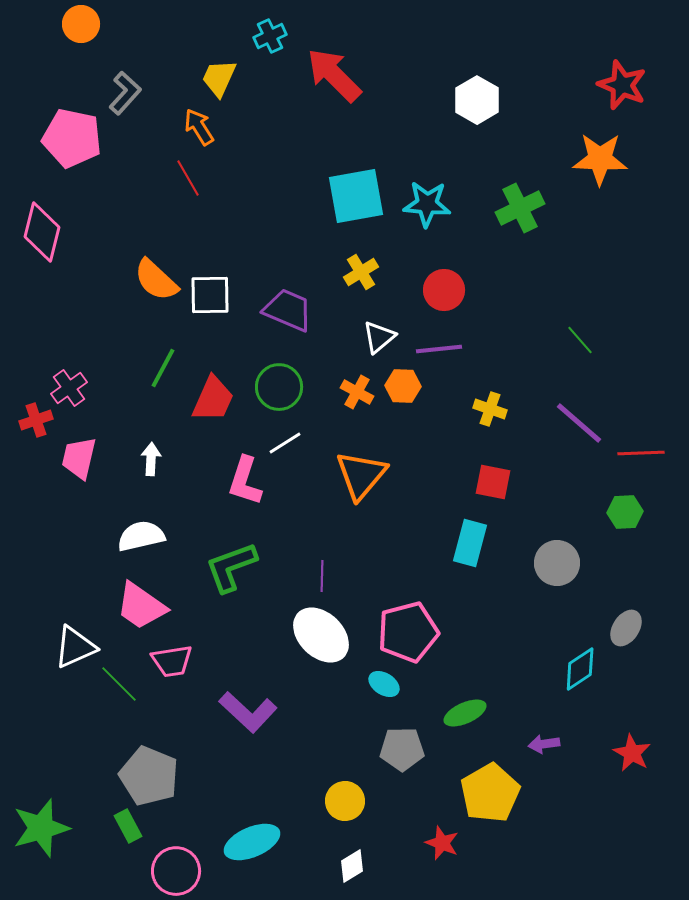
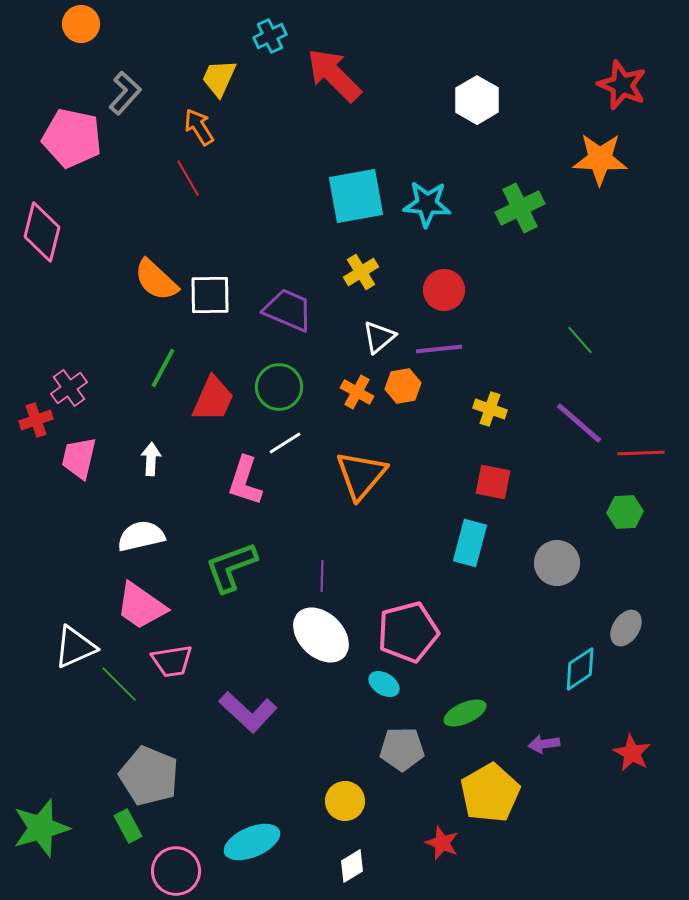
orange hexagon at (403, 386): rotated 12 degrees counterclockwise
